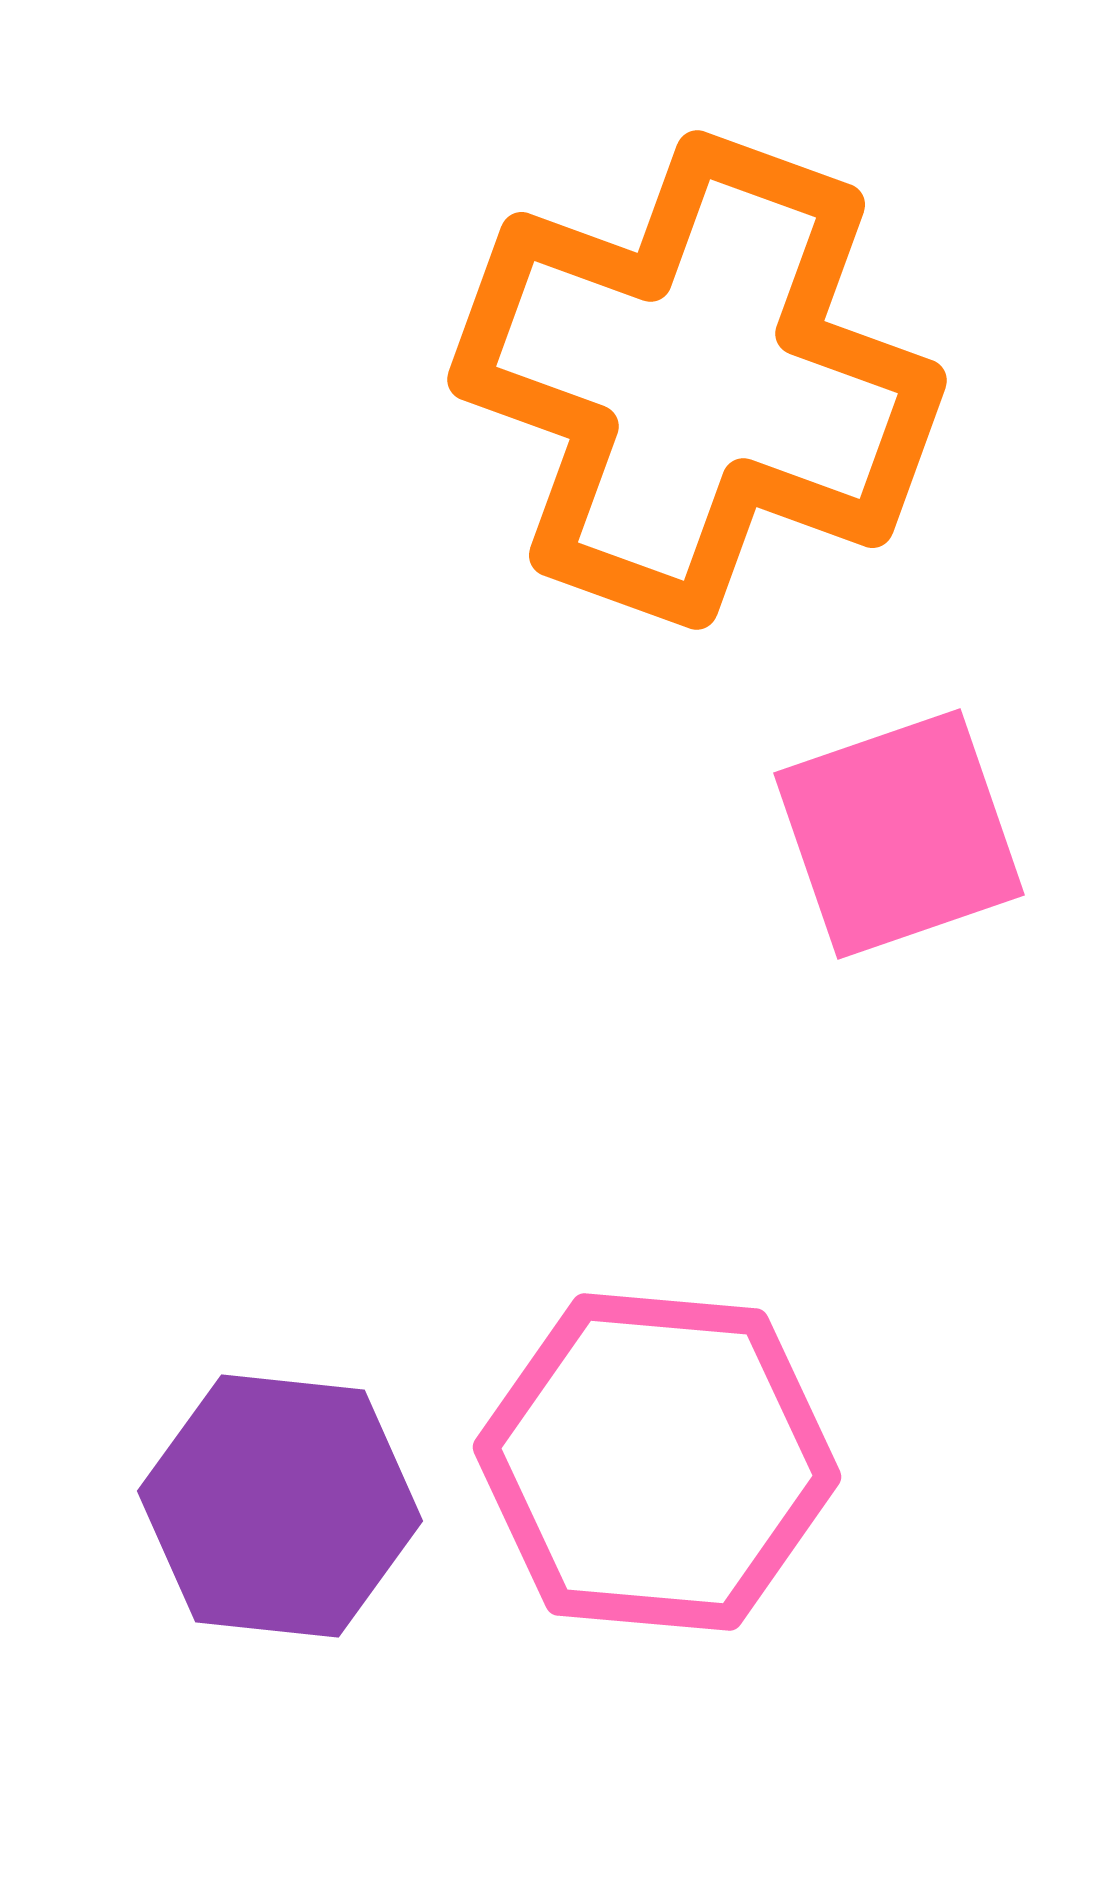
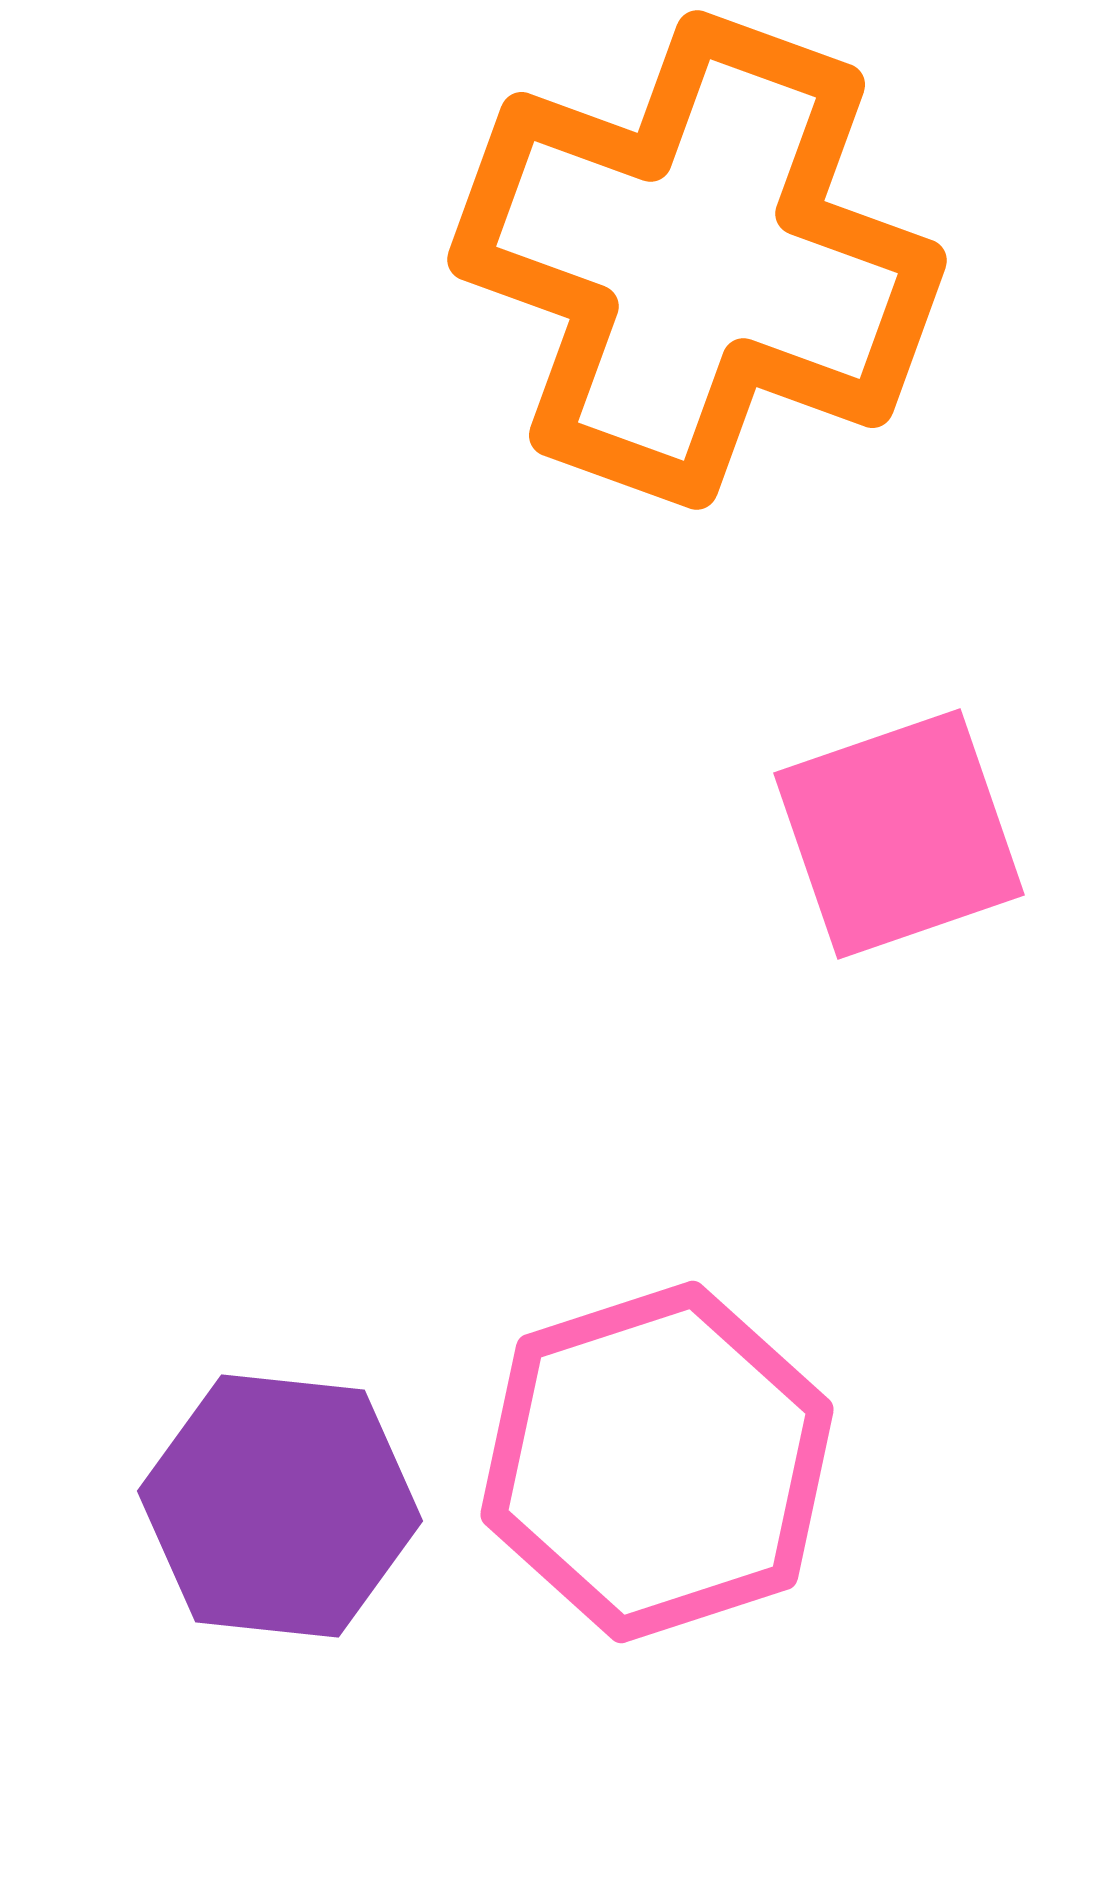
orange cross: moved 120 px up
pink hexagon: rotated 23 degrees counterclockwise
